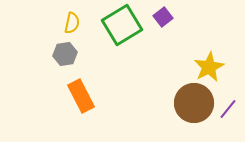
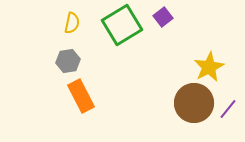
gray hexagon: moved 3 px right, 7 px down
